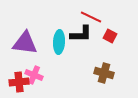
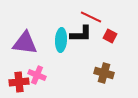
cyan ellipse: moved 2 px right, 2 px up
pink cross: moved 3 px right
